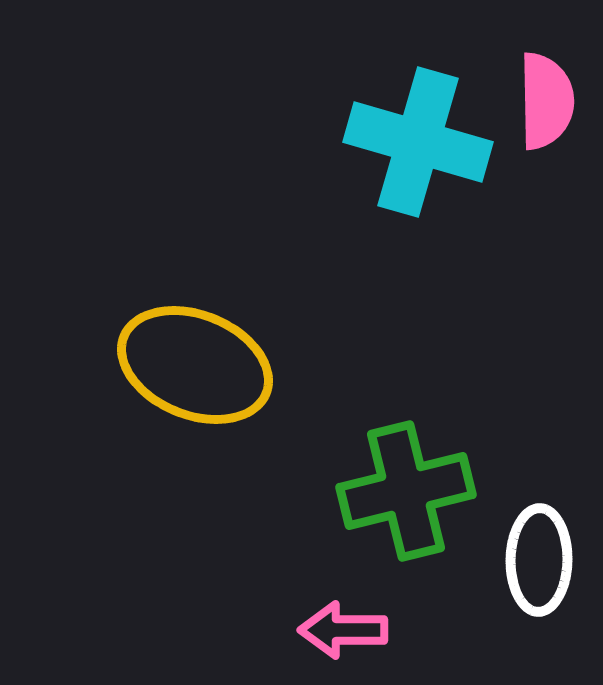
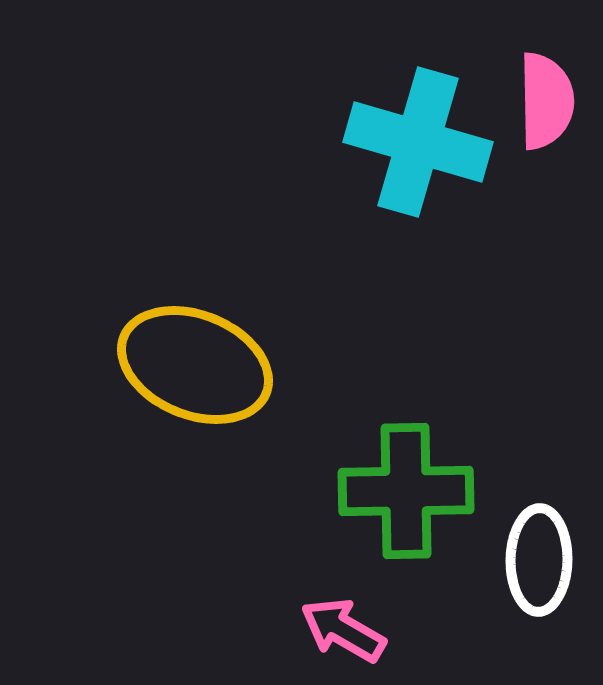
green cross: rotated 13 degrees clockwise
pink arrow: rotated 30 degrees clockwise
